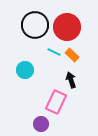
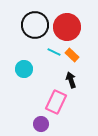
cyan circle: moved 1 px left, 1 px up
